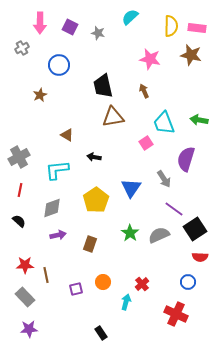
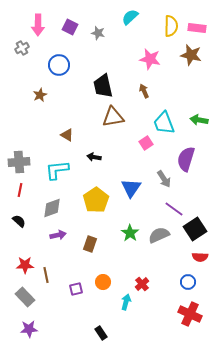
pink arrow at (40, 23): moved 2 px left, 2 px down
gray cross at (19, 157): moved 5 px down; rotated 25 degrees clockwise
red cross at (176, 314): moved 14 px right
